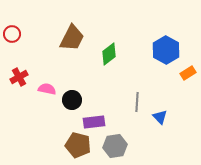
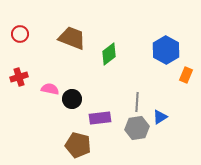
red circle: moved 8 px right
brown trapezoid: rotated 96 degrees counterclockwise
orange rectangle: moved 2 px left, 2 px down; rotated 35 degrees counterclockwise
red cross: rotated 12 degrees clockwise
pink semicircle: moved 3 px right
black circle: moved 1 px up
blue triangle: rotated 42 degrees clockwise
purple rectangle: moved 6 px right, 4 px up
gray hexagon: moved 22 px right, 18 px up
